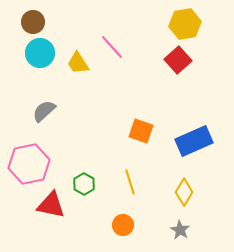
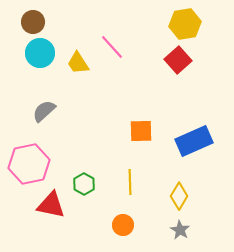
orange square: rotated 20 degrees counterclockwise
yellow line: rotated 15 degrees clockwise
yellow diamond: moved 5 px left, 4 px down
